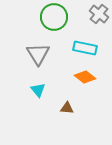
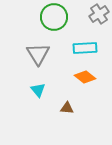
gray cross: rotated 18 degrees clockwise
cyan rectangle: rotated 15 degrees counterclockwise
